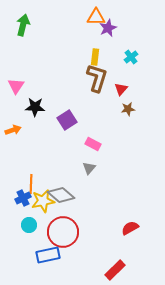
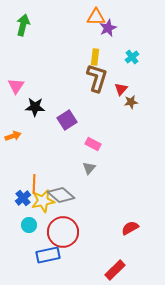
cyan cross: moved 1 px right
brown star: moved 3 px right, 7 px up
orange arrow: moved 6 px down
orange line: moved 3 px right
blue cross: rotated 14 degrees counterclockwise
